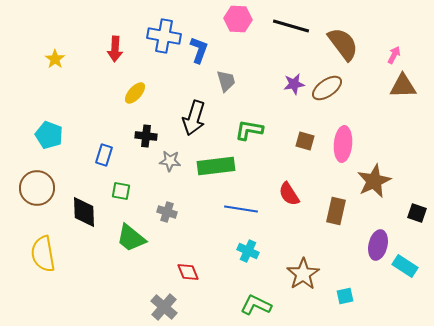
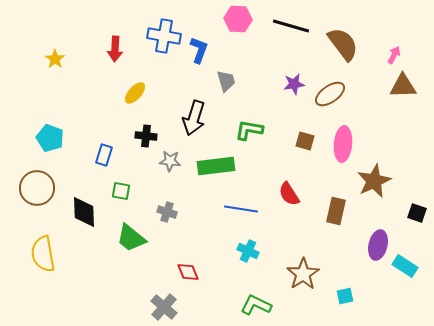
brown ellipse at (327, 88): moved 3 px right, 6 px down
cyan pentagon at (49, 135): moved 1 px right, 3 px down
